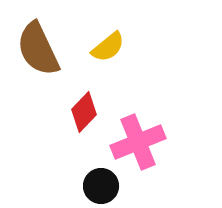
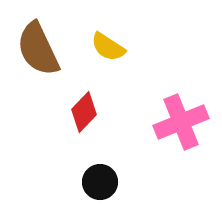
yellow semicircle: rotated 72 degrees clockwise
pink cross: moved 43 px right, 20 px up
black circle: moved 1 px left, 4 px up
